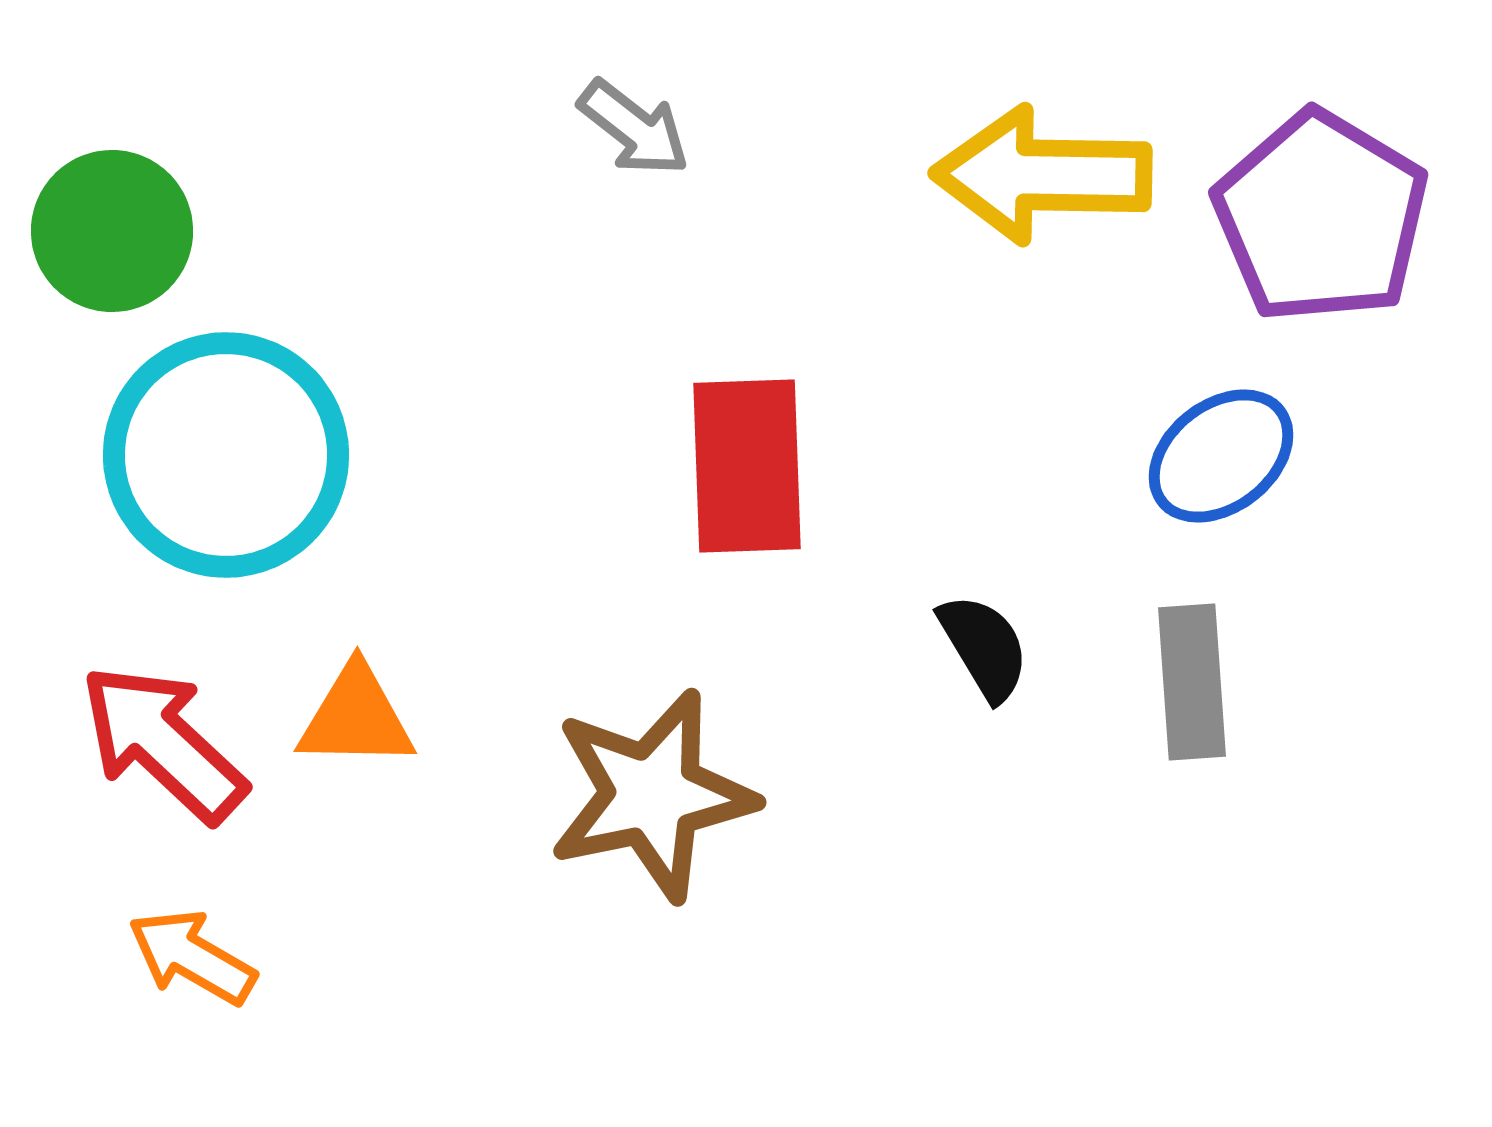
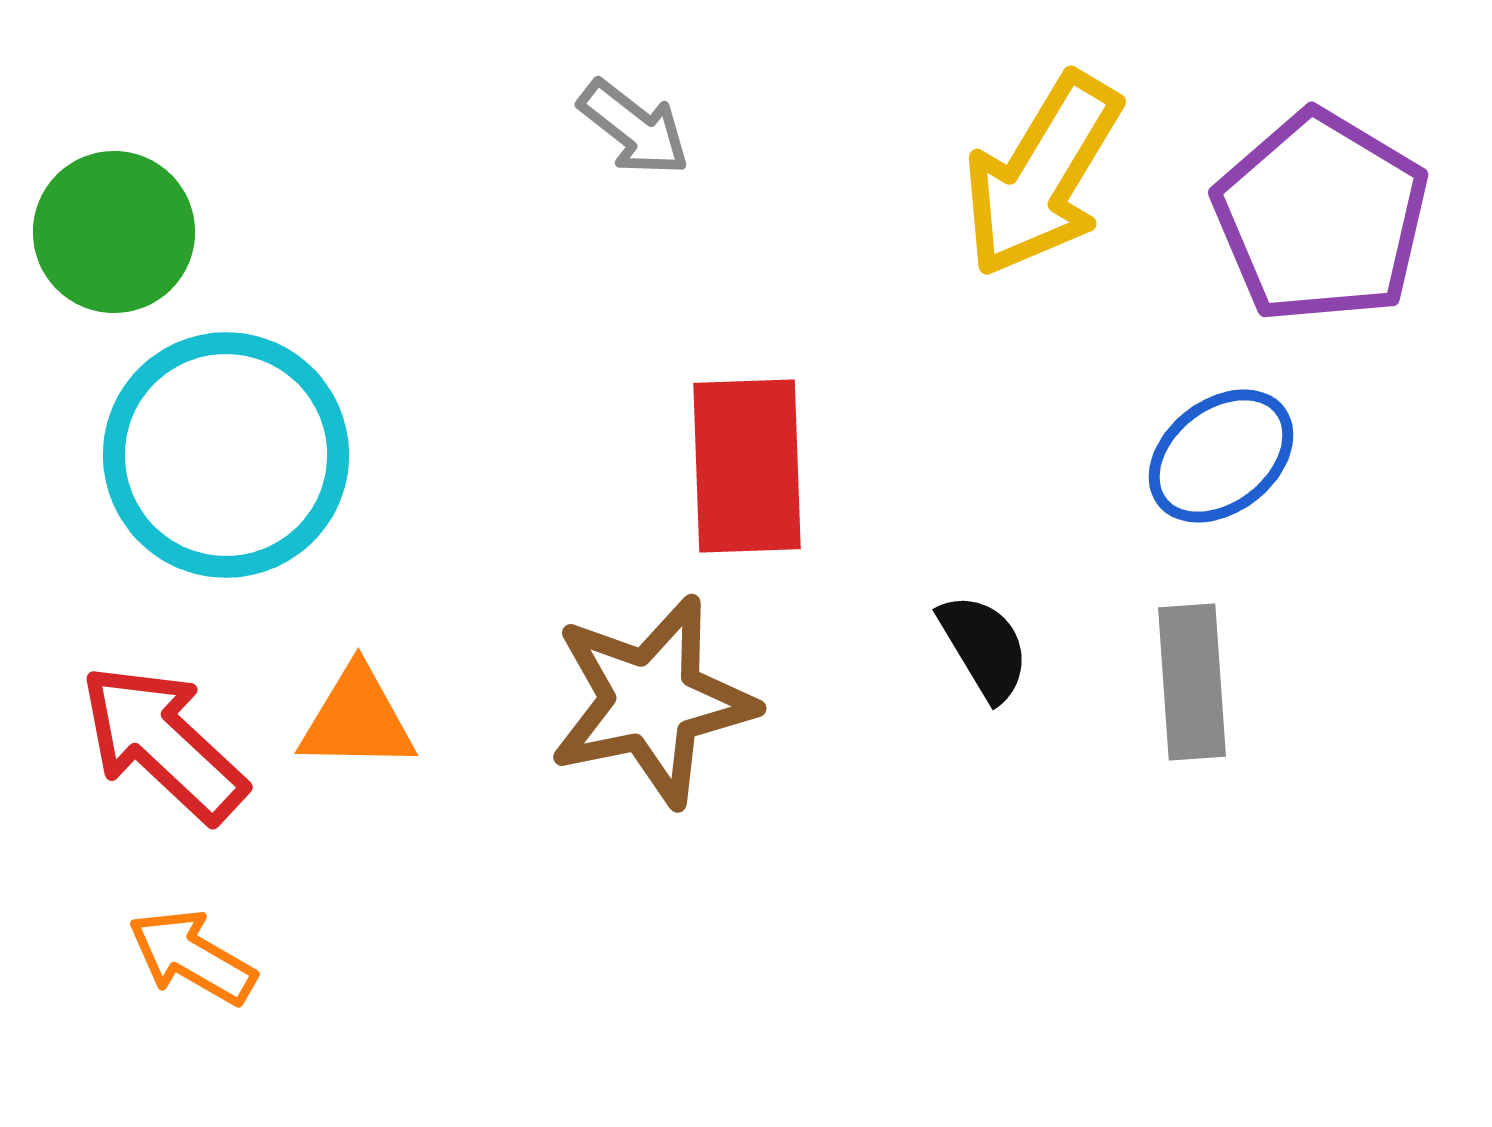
yellow arrow: rotated 60 degrees counterclockwise
green circle: moved 2 px right, 1 px down
orange triangle: moved 1 px right, 2 px down
brown star: moved 94 px up
